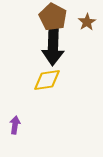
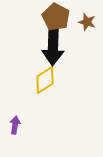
brown pentagon: moved 3 px right
brown star: rotated 24 degrees counterclockwise
yellow diamond: moved 2 px left; rotated 24 degrees counterclockwise
